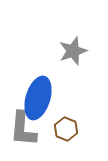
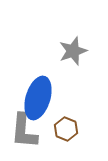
gray L-shape: moved 1 px right, 2 px down
